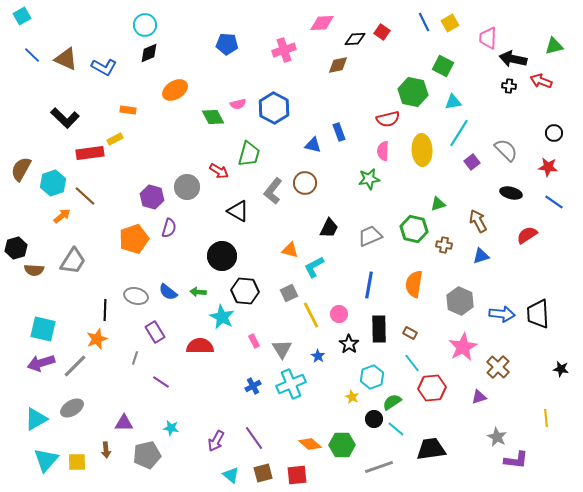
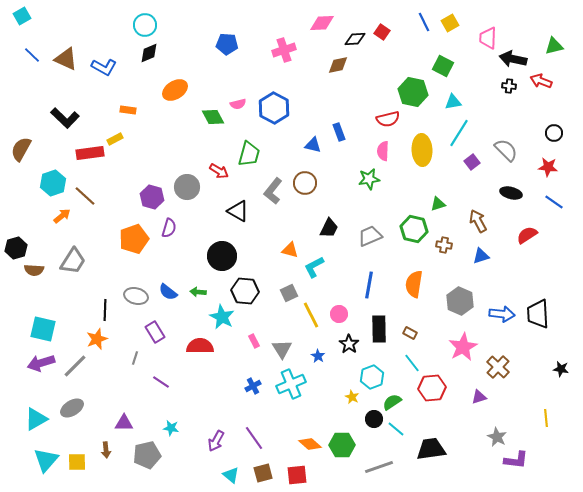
brown semicircle at (21, 169): moved 20 px up
